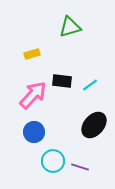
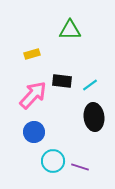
green triangle: moved 3 px down; rotated 15 degrees clockwise
black ellipse: moved 8 px up; rotated 48 degrees counterclockwise
